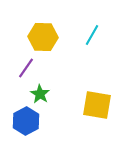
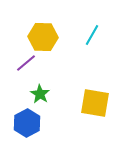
purple line: moved 5 px up; rotated 15 degrees clockwise
yellow square: moved 2 px left, 2 px up
blue hexagon: moved 1 px right, 2 px down
